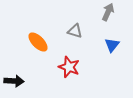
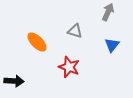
orange ellipse: moved 1 px left
